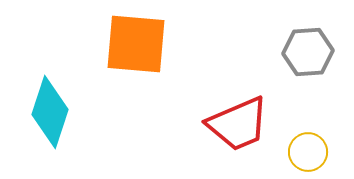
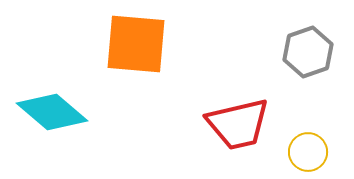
gray hexagon: rotated 15 degrees counterclockwise
cyan diamond: moved 2 px right; rotated 68 degrees counterclockwise
red trapezoid: rotated 10 degrees clockwise
